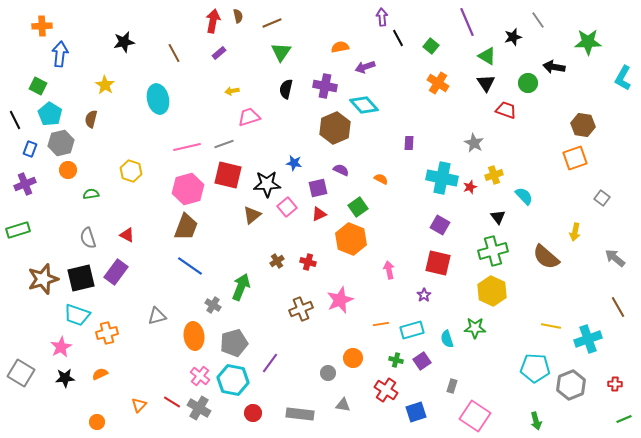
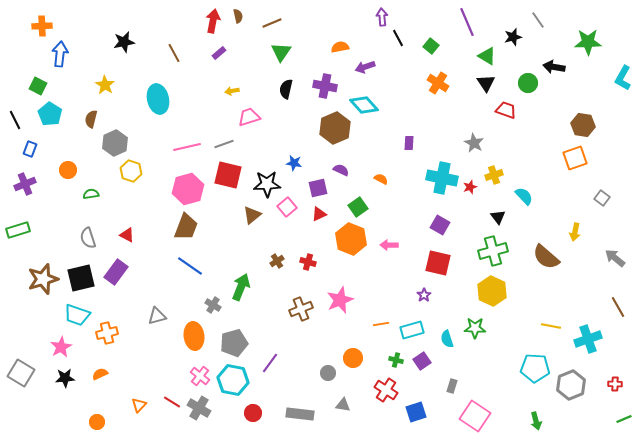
gray hexagon at (61, 143): moved 54 px right; rotated 10 degrees counterclockwise
pink arrow at (389, 270): moved 25 px up; rotated 78 degrees counterclockwise
